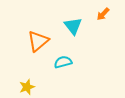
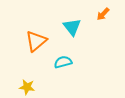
cyan triangle: moved 1 px left, 1 px down
orange triangle: moved 2 px left
yellow star: rotated 28 degrees clockwise
